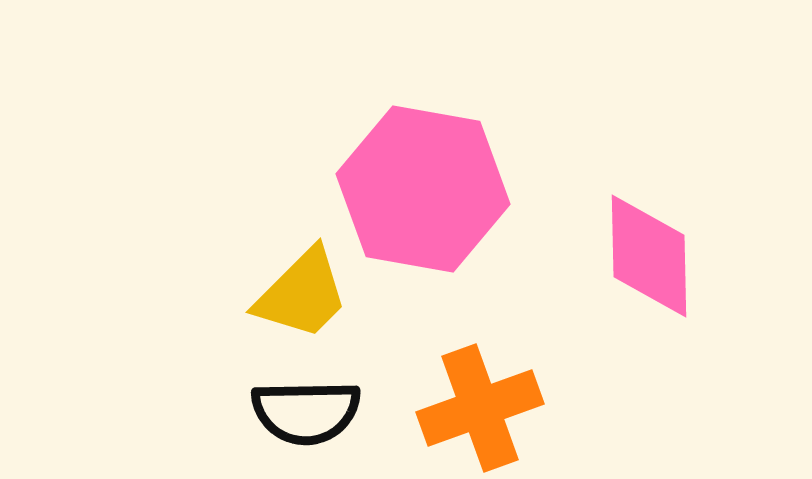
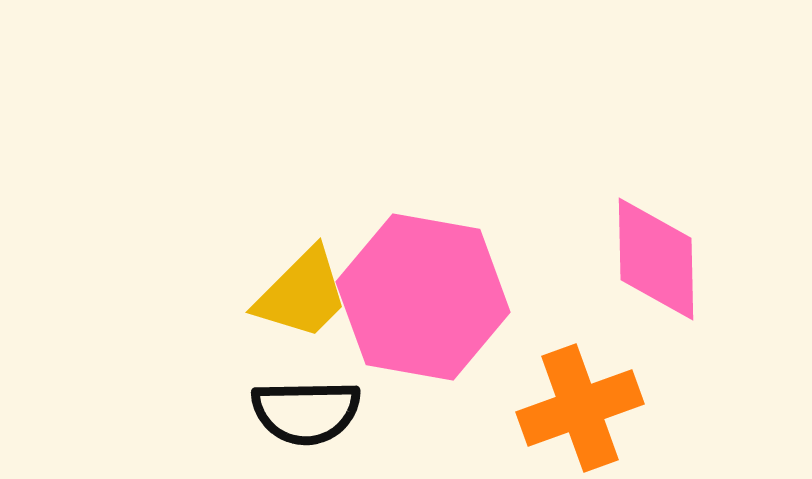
pink hexagon: moved 108 px down
pink diamond: moved 7 px right, 3 px down
orange cross: moved 100 px right
